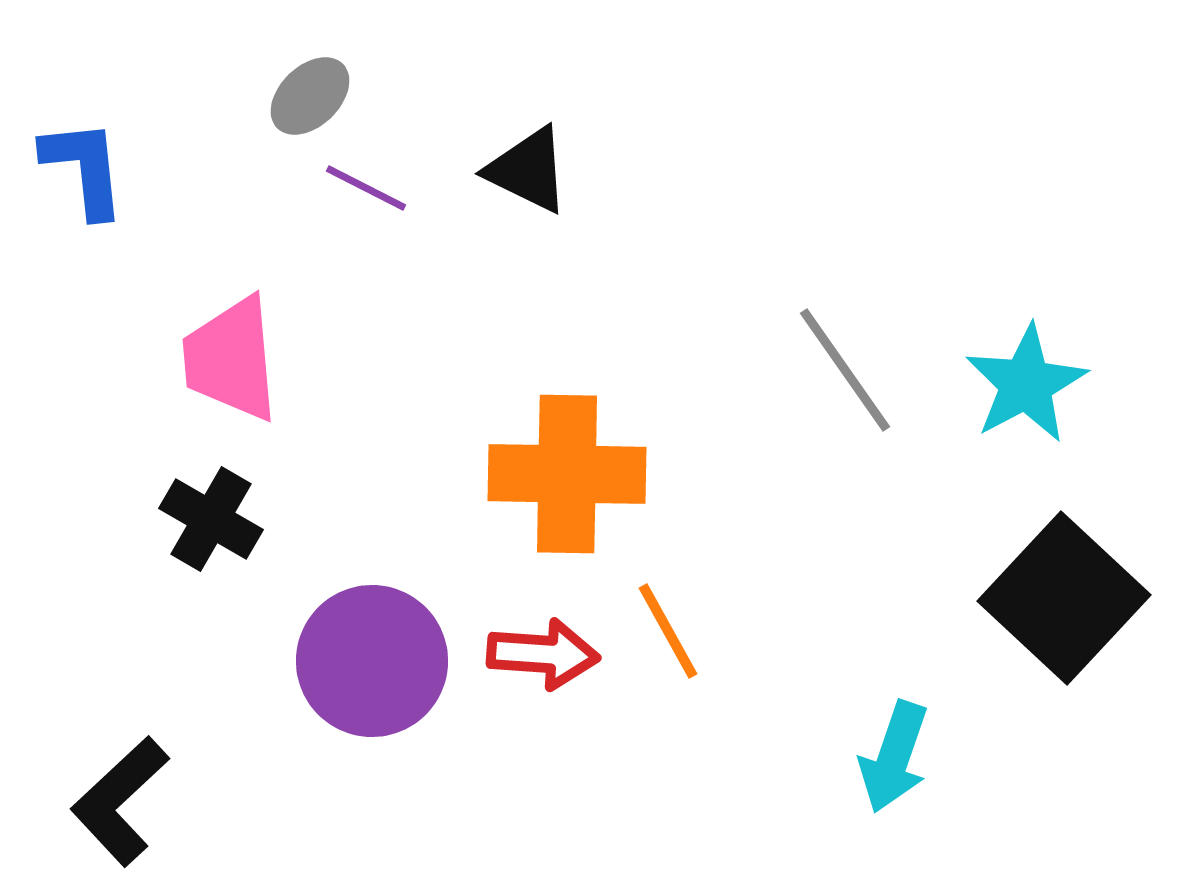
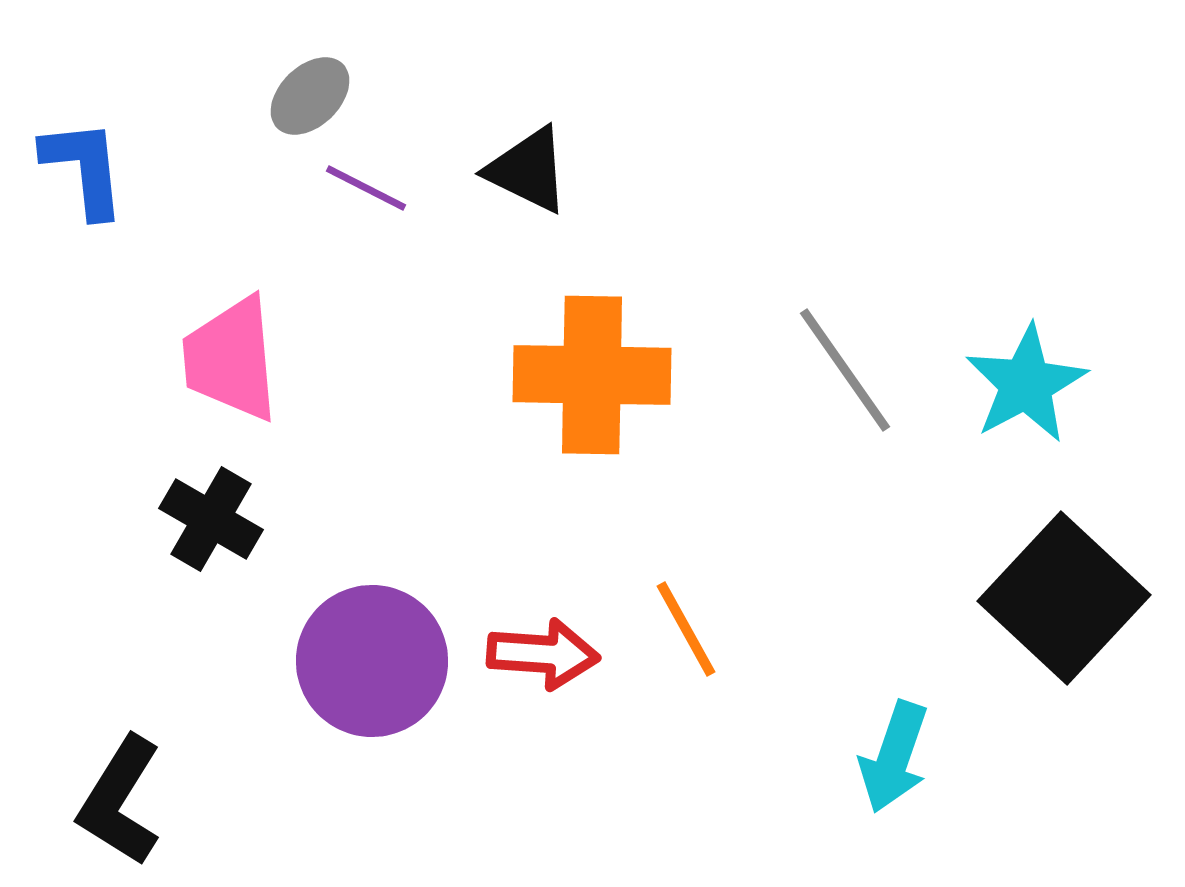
orange cross: moved 25 px right, 99 px up
orange line: moved 18 px right, 2 px up
black L-shape: rotated 15 degrees counterclockwise
